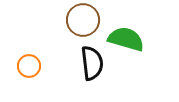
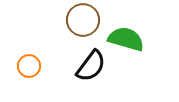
black semicircle: moved 1 px left, 3 px down; rotated 44 degrees clockwise
